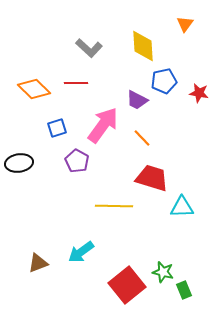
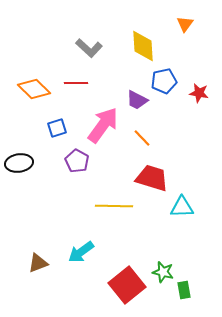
green rectangle: rotated 12 degrees clockwise
